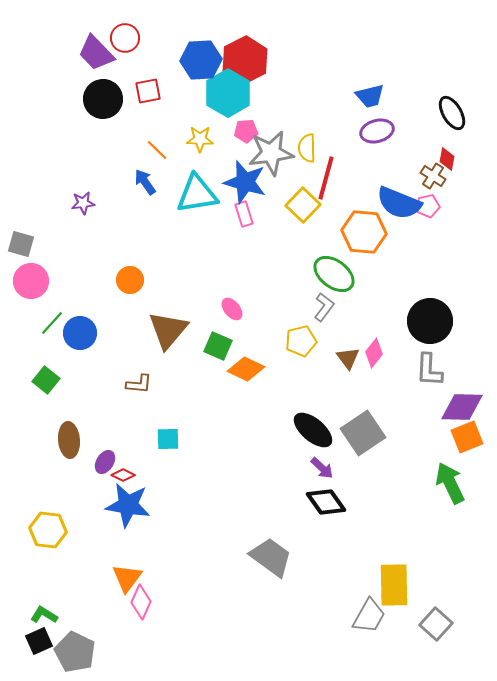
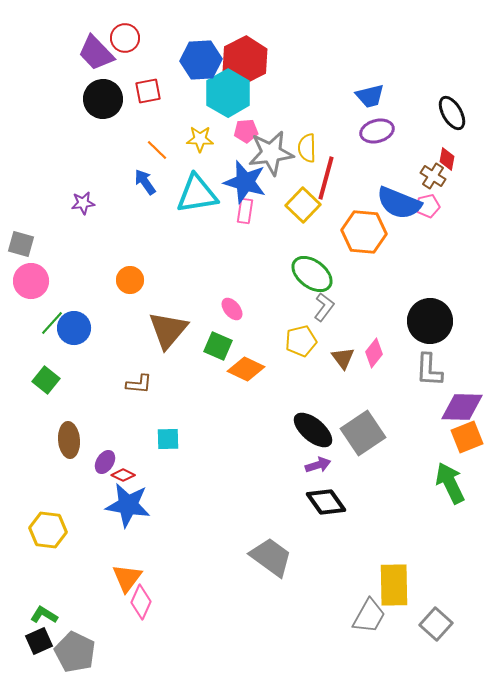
pink rectangle at (244, 214): moved 1 px right, 3 px up; rotated 25 degrees clockwise
green ellipse at (334, 274): moved 22 px left
blue circle at (80, 333): moved 6 px left, 5 px up
brown triangle at (348, 358): moved 5 px left
purple arrow at (322, 468): moved 4 px left, 3 px up; rotated 60 degrees counterclockwise
